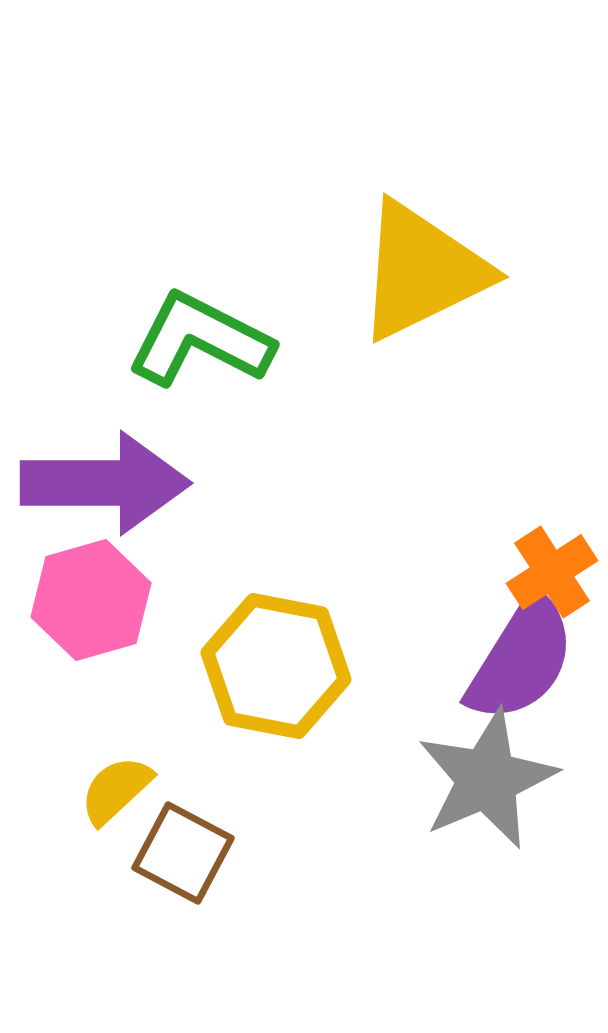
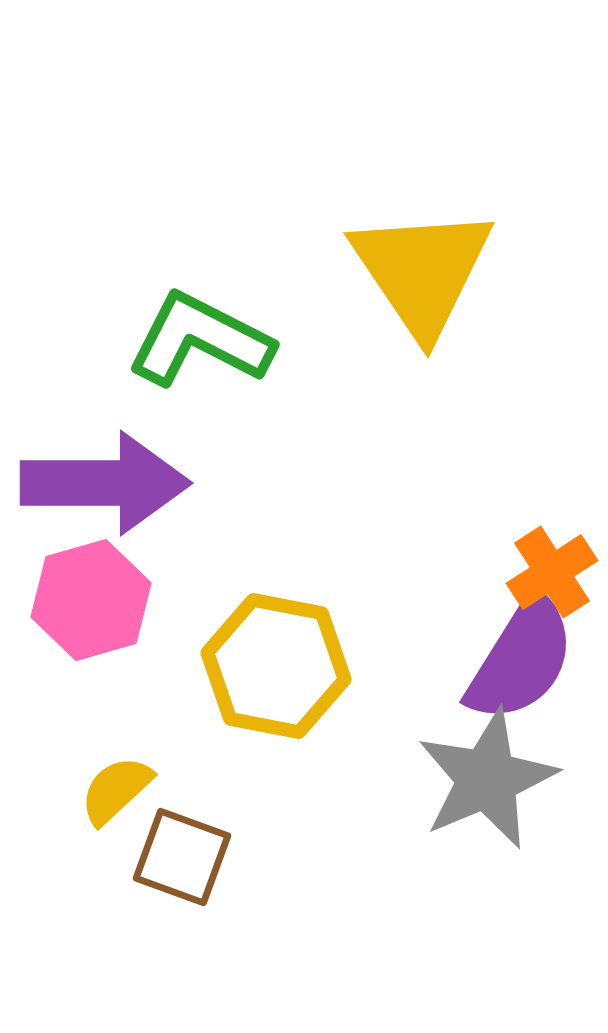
yellow triangle: rotated 38 degrees counterclockwise
brown square: moved 1 px left, 4 px down; rotated 8 degrees counterclockwise
